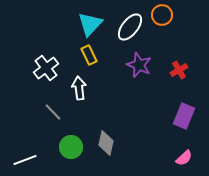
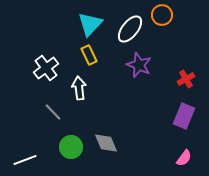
white ellipse: moved 2 px down
red cross: moved 7 px right, 9 px down
gray diamond: rotated 35 degrees counterclockwise
pink semicircle: rotated 12 degrees counterclockwise
